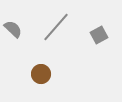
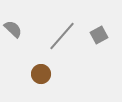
gray line: moved 6 px right, 9 px down
